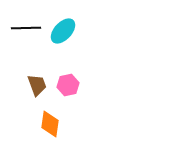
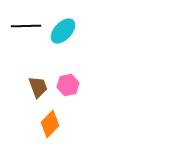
black line: moved 2 px up
brown trapezoid: moved 1 px right, 2 px down
orange diamond: rotated 36 degrees clockwise
